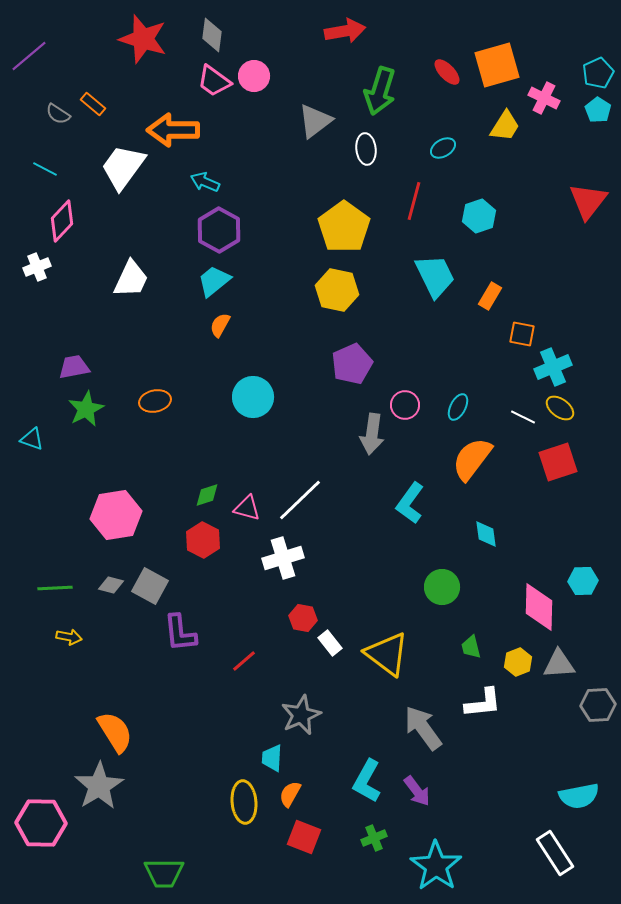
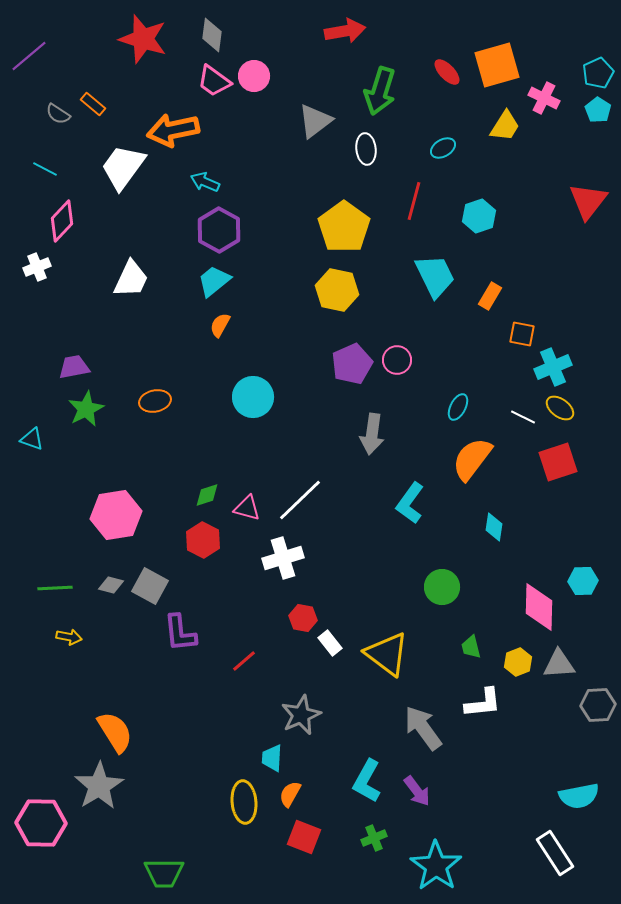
orange arrow at (173, 130): rotated 12 degrees counterclockwise
pink circle at (405, 405): moved 8 px left, 45 px up
cyan diamond at (486, 534): moved 8 px right, 7 px up; rotated 16 degrees clockwise
